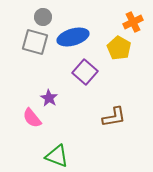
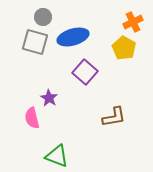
yellow pentagon: moved 5 px right
pink semicircle: rotated 25 degrees clockwise
